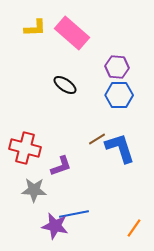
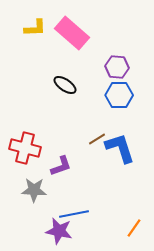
purple star: moved 4 px right, 5 px down
